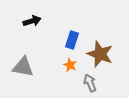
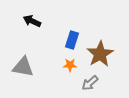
black arrow: rotated 138 degrees counterclockwise
brown star: rotated 20 degrees clockwise
orange star: rotated 24 degrees counterclockwise
gray arrow: rotated 108 degrees counterclockwise
